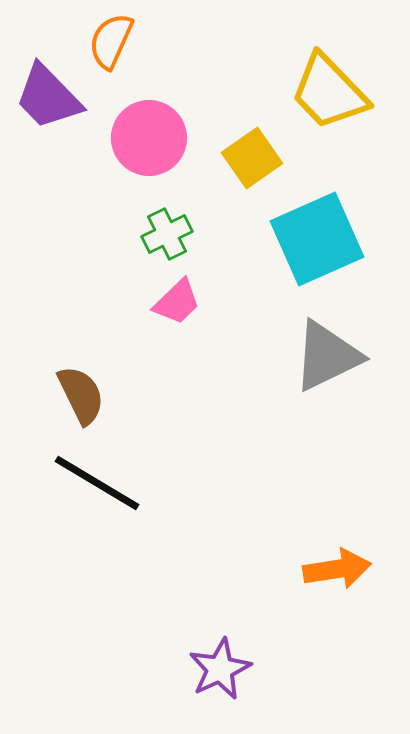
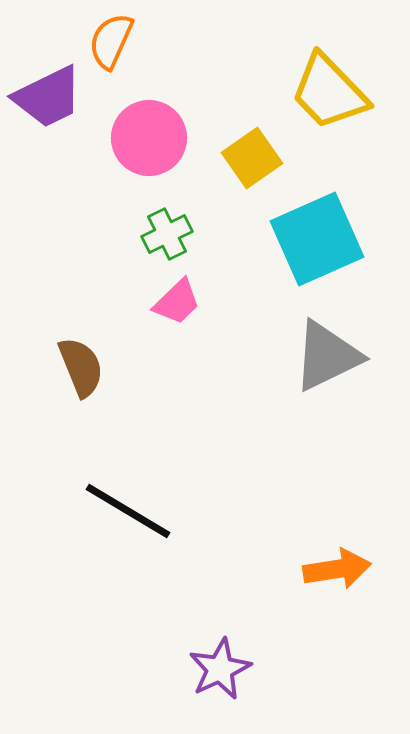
purple trapezoid: rotated 72 degrees counterclockwise
brown semicircle: moved 28 px up; rotated 4 degrees clockwise
black line: moved 31 px right, 28 px down
